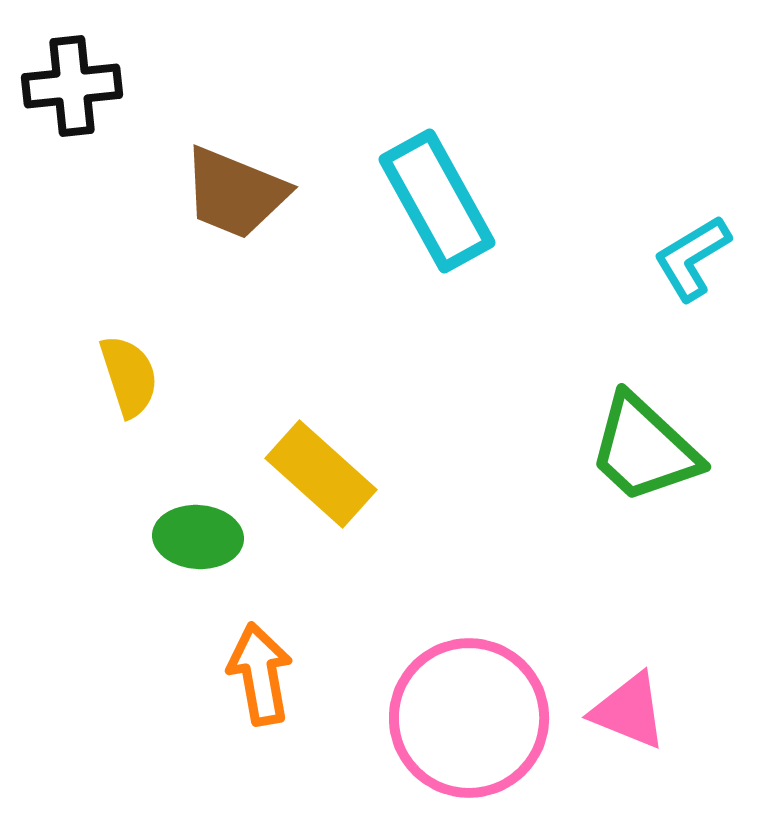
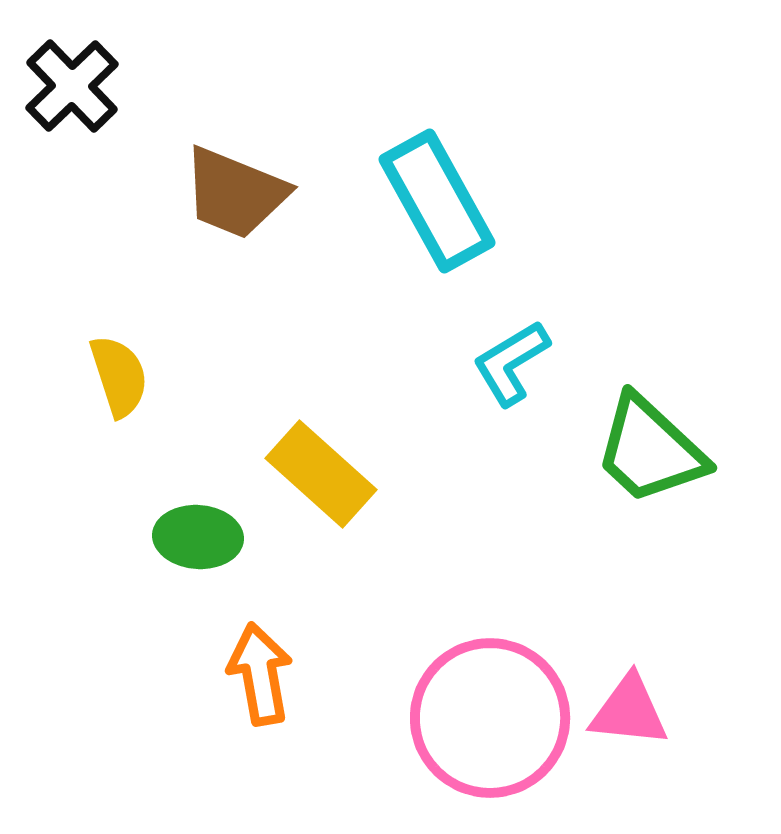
black cross: rotated 38 degrees counterclockwise
cyan L-shape: moved 181 px left, 105 px down
yellow semicircle: moved 10 px left
green trapezoid: moved 6 px right, 1 px down
pink triangle: rotated 16 degrees counterclockwise
pink circle: moved 21 px right
